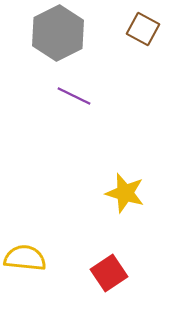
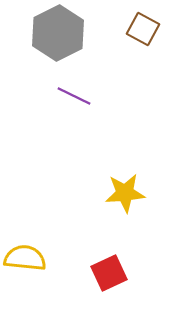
yellow star: rotated 21 degrees counterclockwise
red square: rotated 9 degrees clockwise
